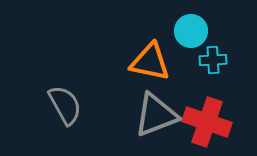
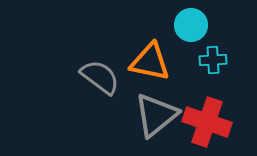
cyan circle: moved 6 px up
gray semicircle: moved 35 px right, 28 px up; rotated 24 degrees counterclockwise
gray triangle: rotated 18 degrees counterclockwise
